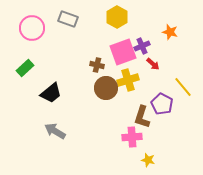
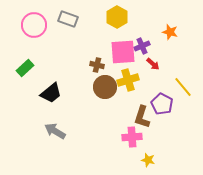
pink circle: moved 2 px right, 3 px up
pink square: rotated 16 degrees clockwise
brown circle: moved 1 px left, 1 px up
